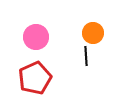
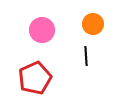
orange circle: moved 9 px up
pink circle: moved 6 px right, 7 px up
